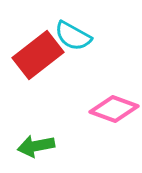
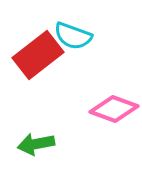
cyan semicircle: rotated 9 degrees counterclockwise
green arrow: moved 2 px up
